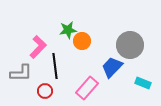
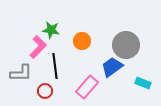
green star: moved 17 px left; rotated 18 degrees clockwise
gray circle: moved 4 px left
blue trapezoid: rotated 10 degrees clockwise
pink rectangle: moved 1 px up
